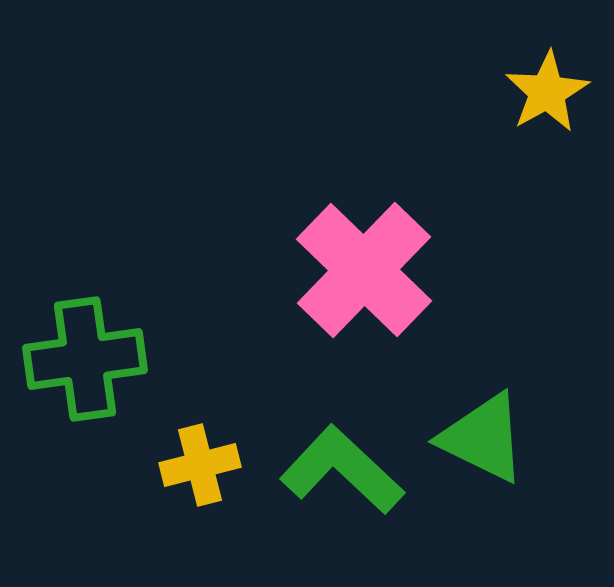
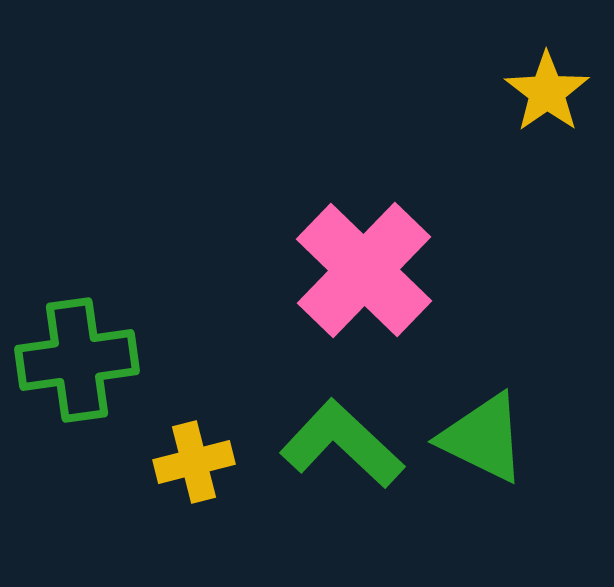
yellow star: rotated 6 degrees counterclockwise
green cross: moved 8 px left, 1 px down
yellow cross: moved 6 px left, 3 px up
green L-shape: moved 26 px up
